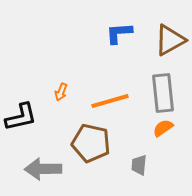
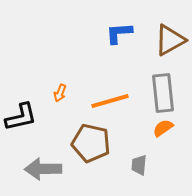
orange arrow: moved 1 px left, 1 px down
